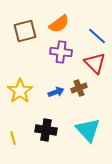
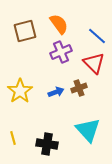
orange semicircle: rotated 90 degrees counterclockwise
purple cross: rotated 30 degrees counterclockwise
red triangle: moved 1 px left
black cross: moved 1 px right, 14 px down
